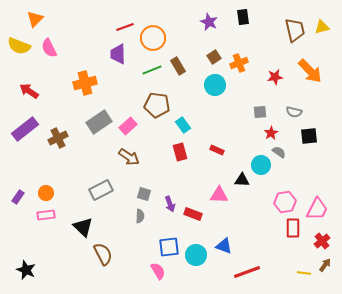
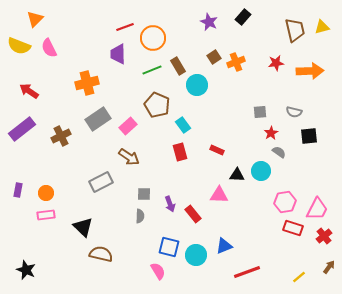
black rectangle at (243, 17): rotated 49 degrees clockwise
orange cross at (239, 63): moved 3 px left, 1 px up
orange arrow at (310, 71): rotated 48 degrees counterclockwise
red star at (275, 77): moved 1 px right, 14 px up
orange cross at (85, 83): moved 2 px right
cyan circle at (215, 85): moved 18 px left
brown pentagon at (157, 105): rotated 15 degrees clockwise
gray rectangle at (99, 122): moved 1 px left, 3 px up
purple rectangle at (25, 129): moved 3 px left
brown cross at (58, 138): moved 3 px right, 2 px up
cyan circle at (261, 165): moved 6 px down
black triangle at (242, 180): moved 5 px left, 5 px up
gray rectangle at (101, 190): moved 8 px up
gray square at (144, 194): rotated 16 degrees counterclockwise
purple rectangle at (18, 197): moved 7 px up; rotated 24 degrees counterclockwise
red rectangle at (193, 214): rotated 30 degrees clockwise
red rectangle at (293, 228): rotated 72 degrees counterclockwise
red cross at (322, 241): moved 2 px right, 5 px up
blue triangle at (224, 246): rotated 42 degrees counterclockwise
blue square at (169, 247): rotated 20 degrees clockwise
brown semicircle at (103, 254): moved 2 px left; rotated 50 degrees counterclockwise
brown arrow at (325, 265): moved 4 px right, 2 px down
yellow line at (304, 273): moved 5 px left, 4 px down; rotated 48 degrees counterclockwise
